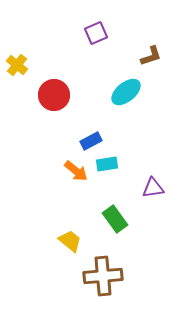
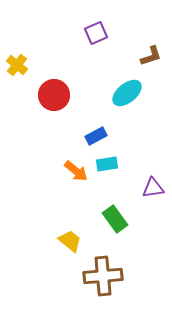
cyan ellipse: moved 1 px right, 1 px down
blue rectangle: moved 5 px right, 5 px up
